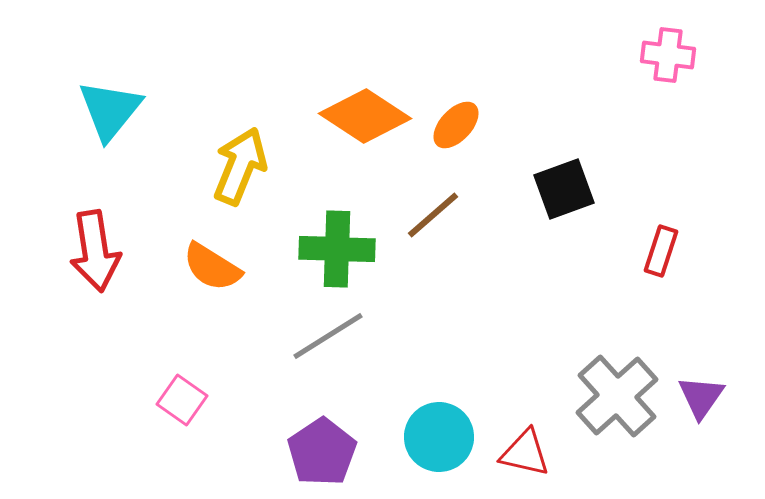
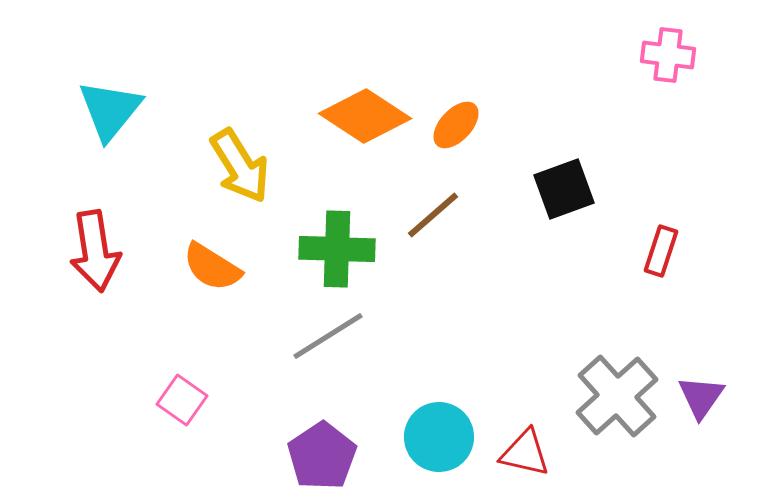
yellow arrow: rotated 126 degrees clockwise
purple pentagon: moved 4 px down
